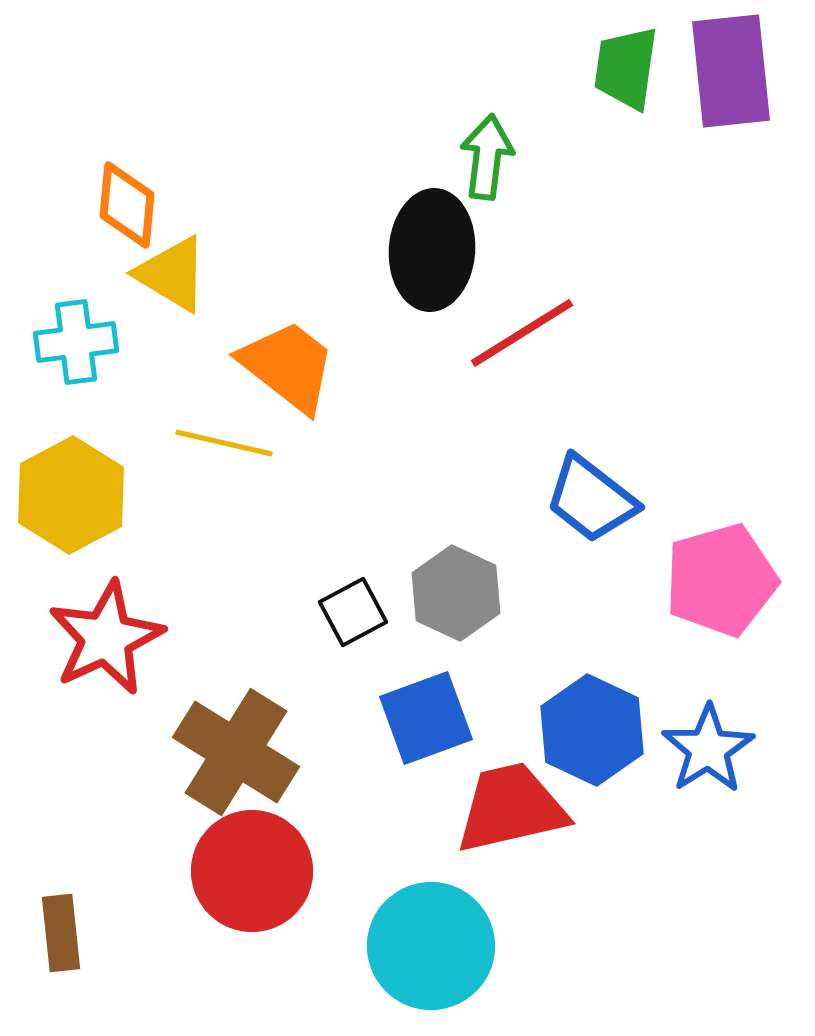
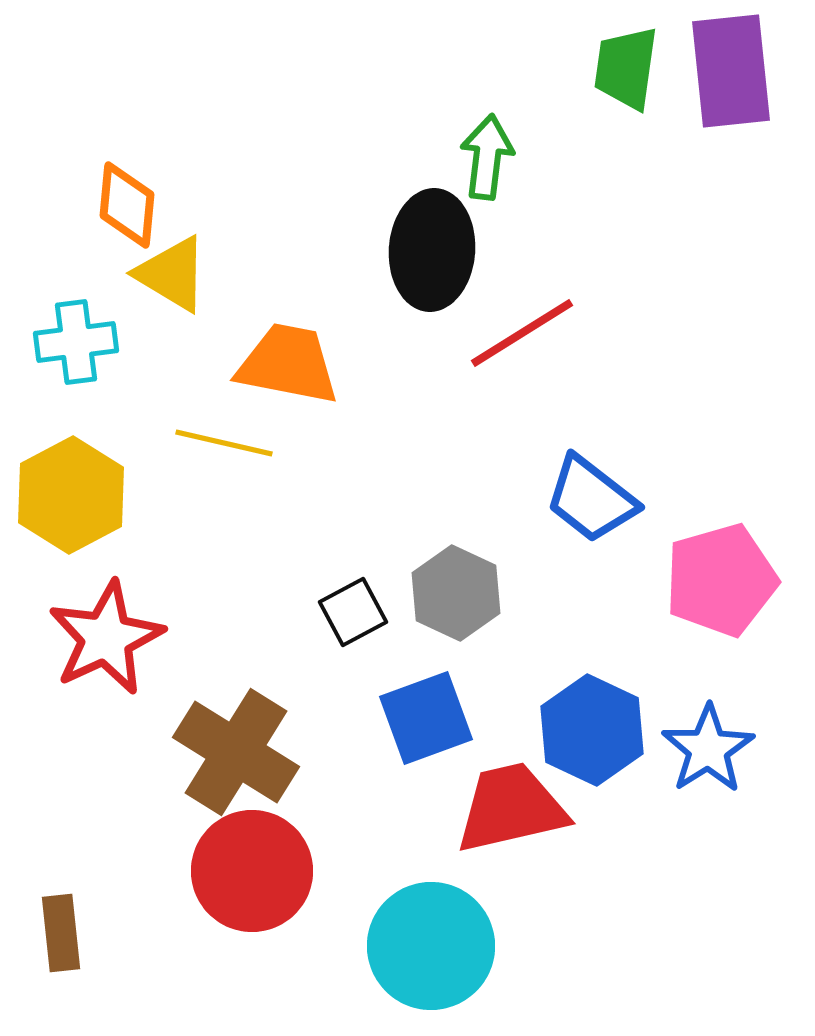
orange trapezoid: moved 2 px up; rotated 27 degrees counterclockwise
